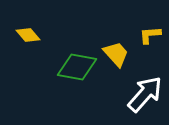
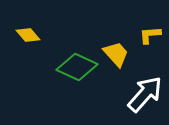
green diamond: rotated 15 degrees clockwise
